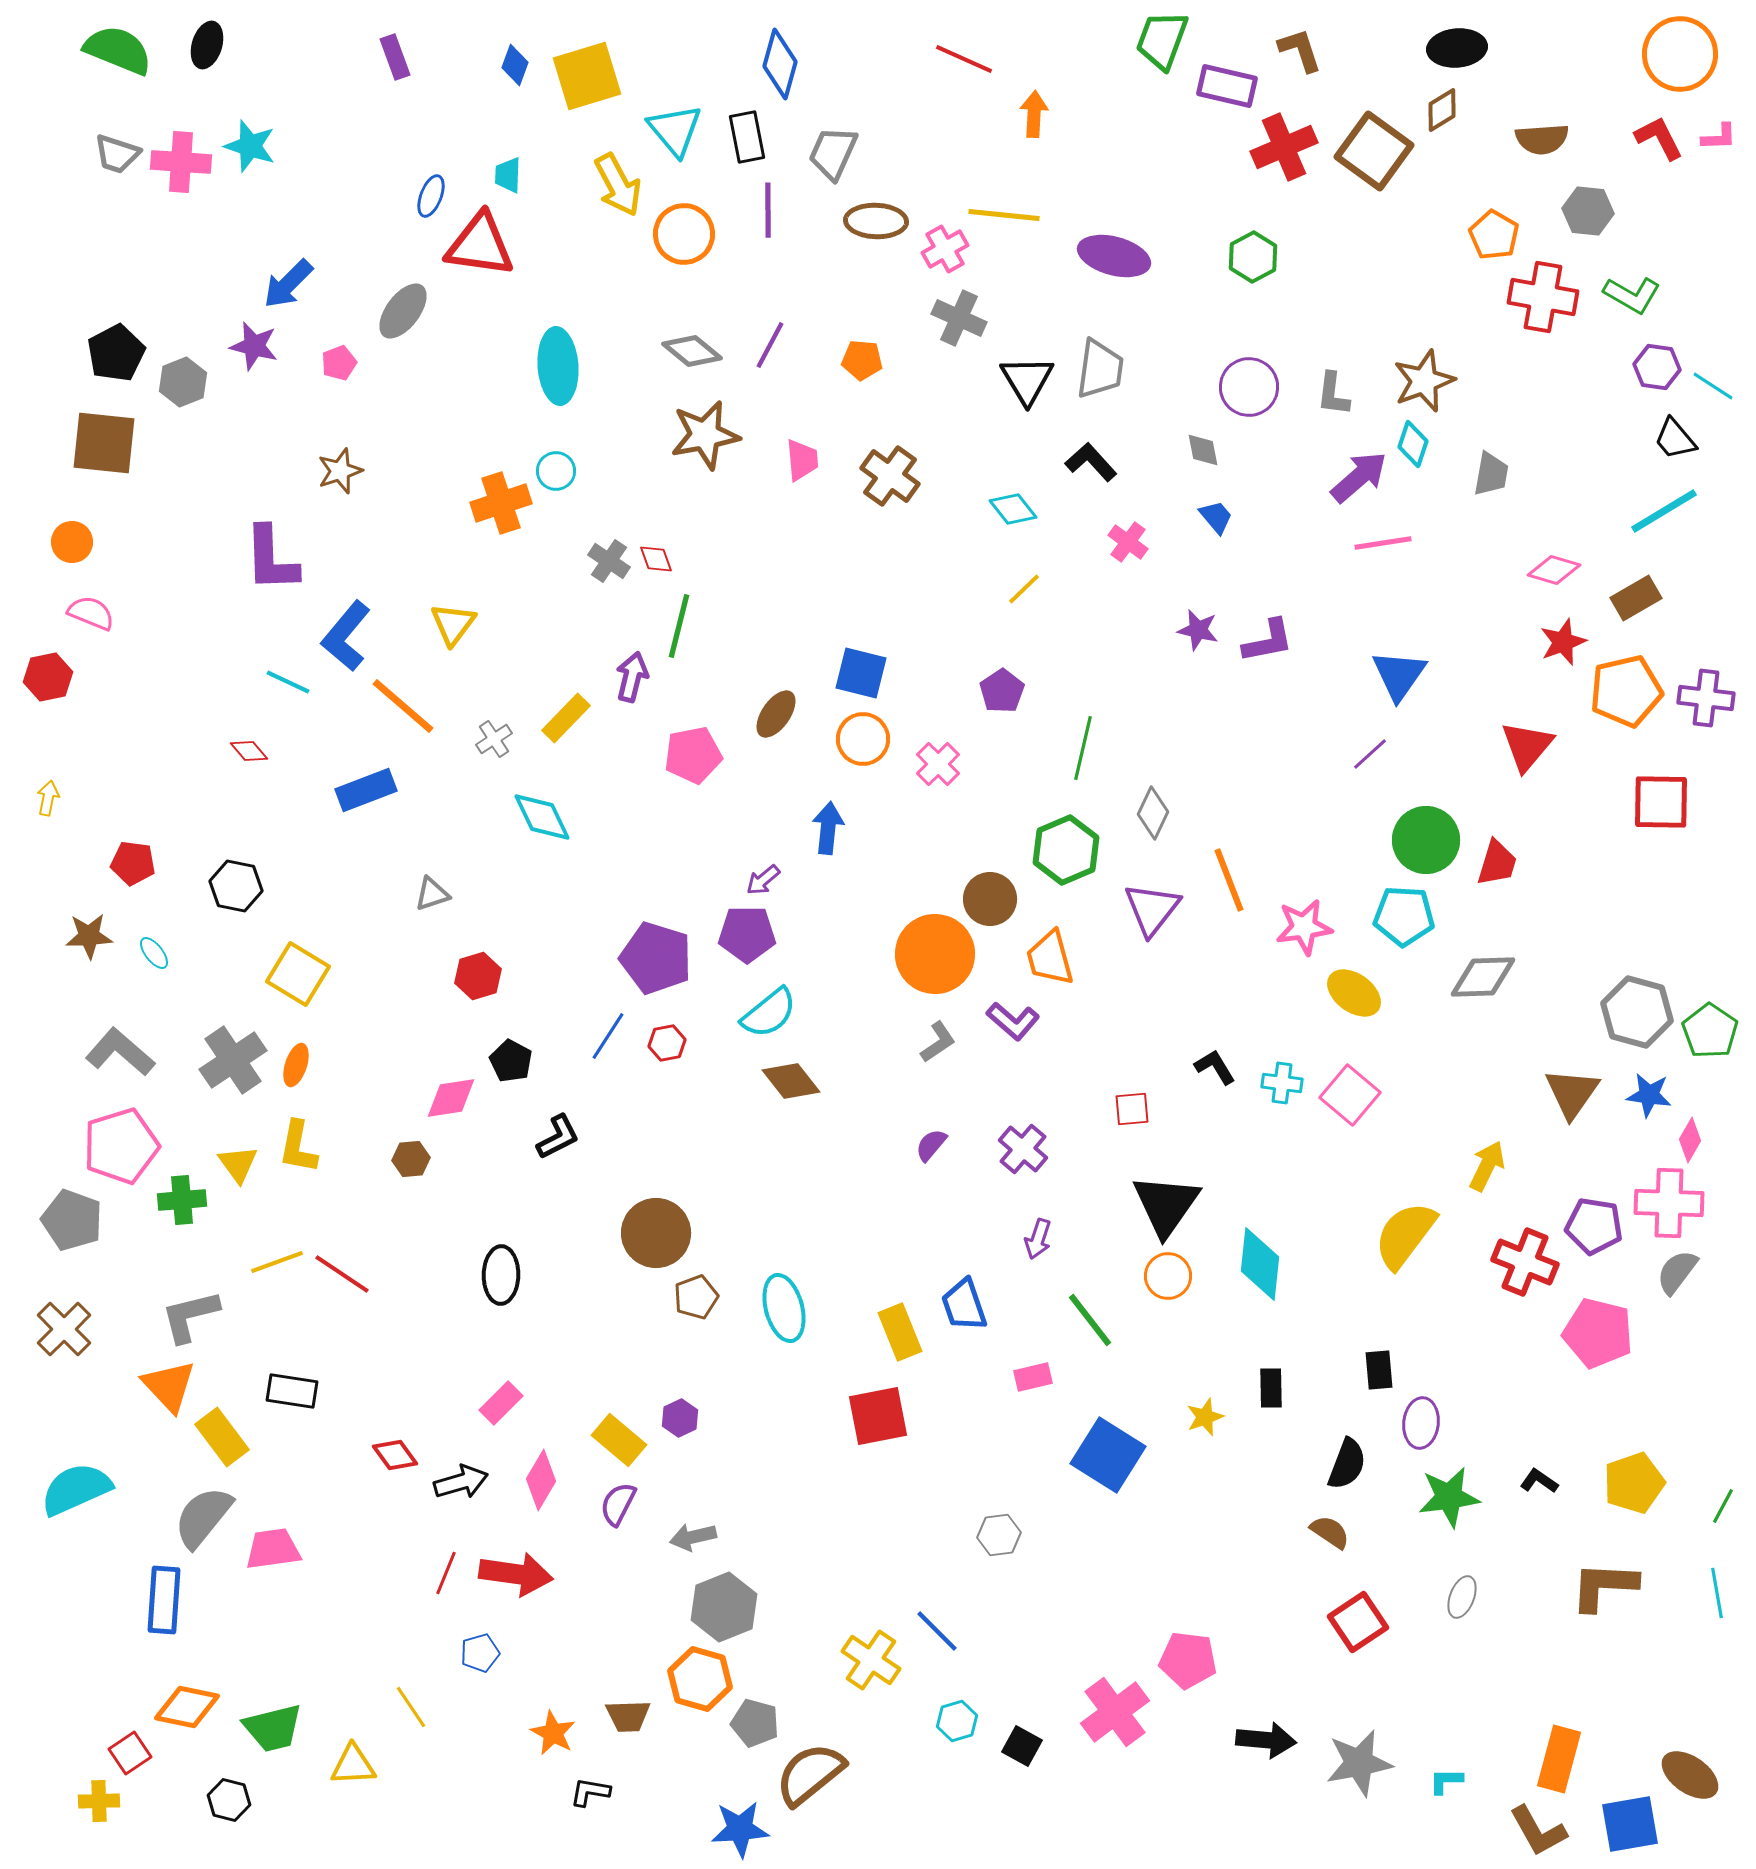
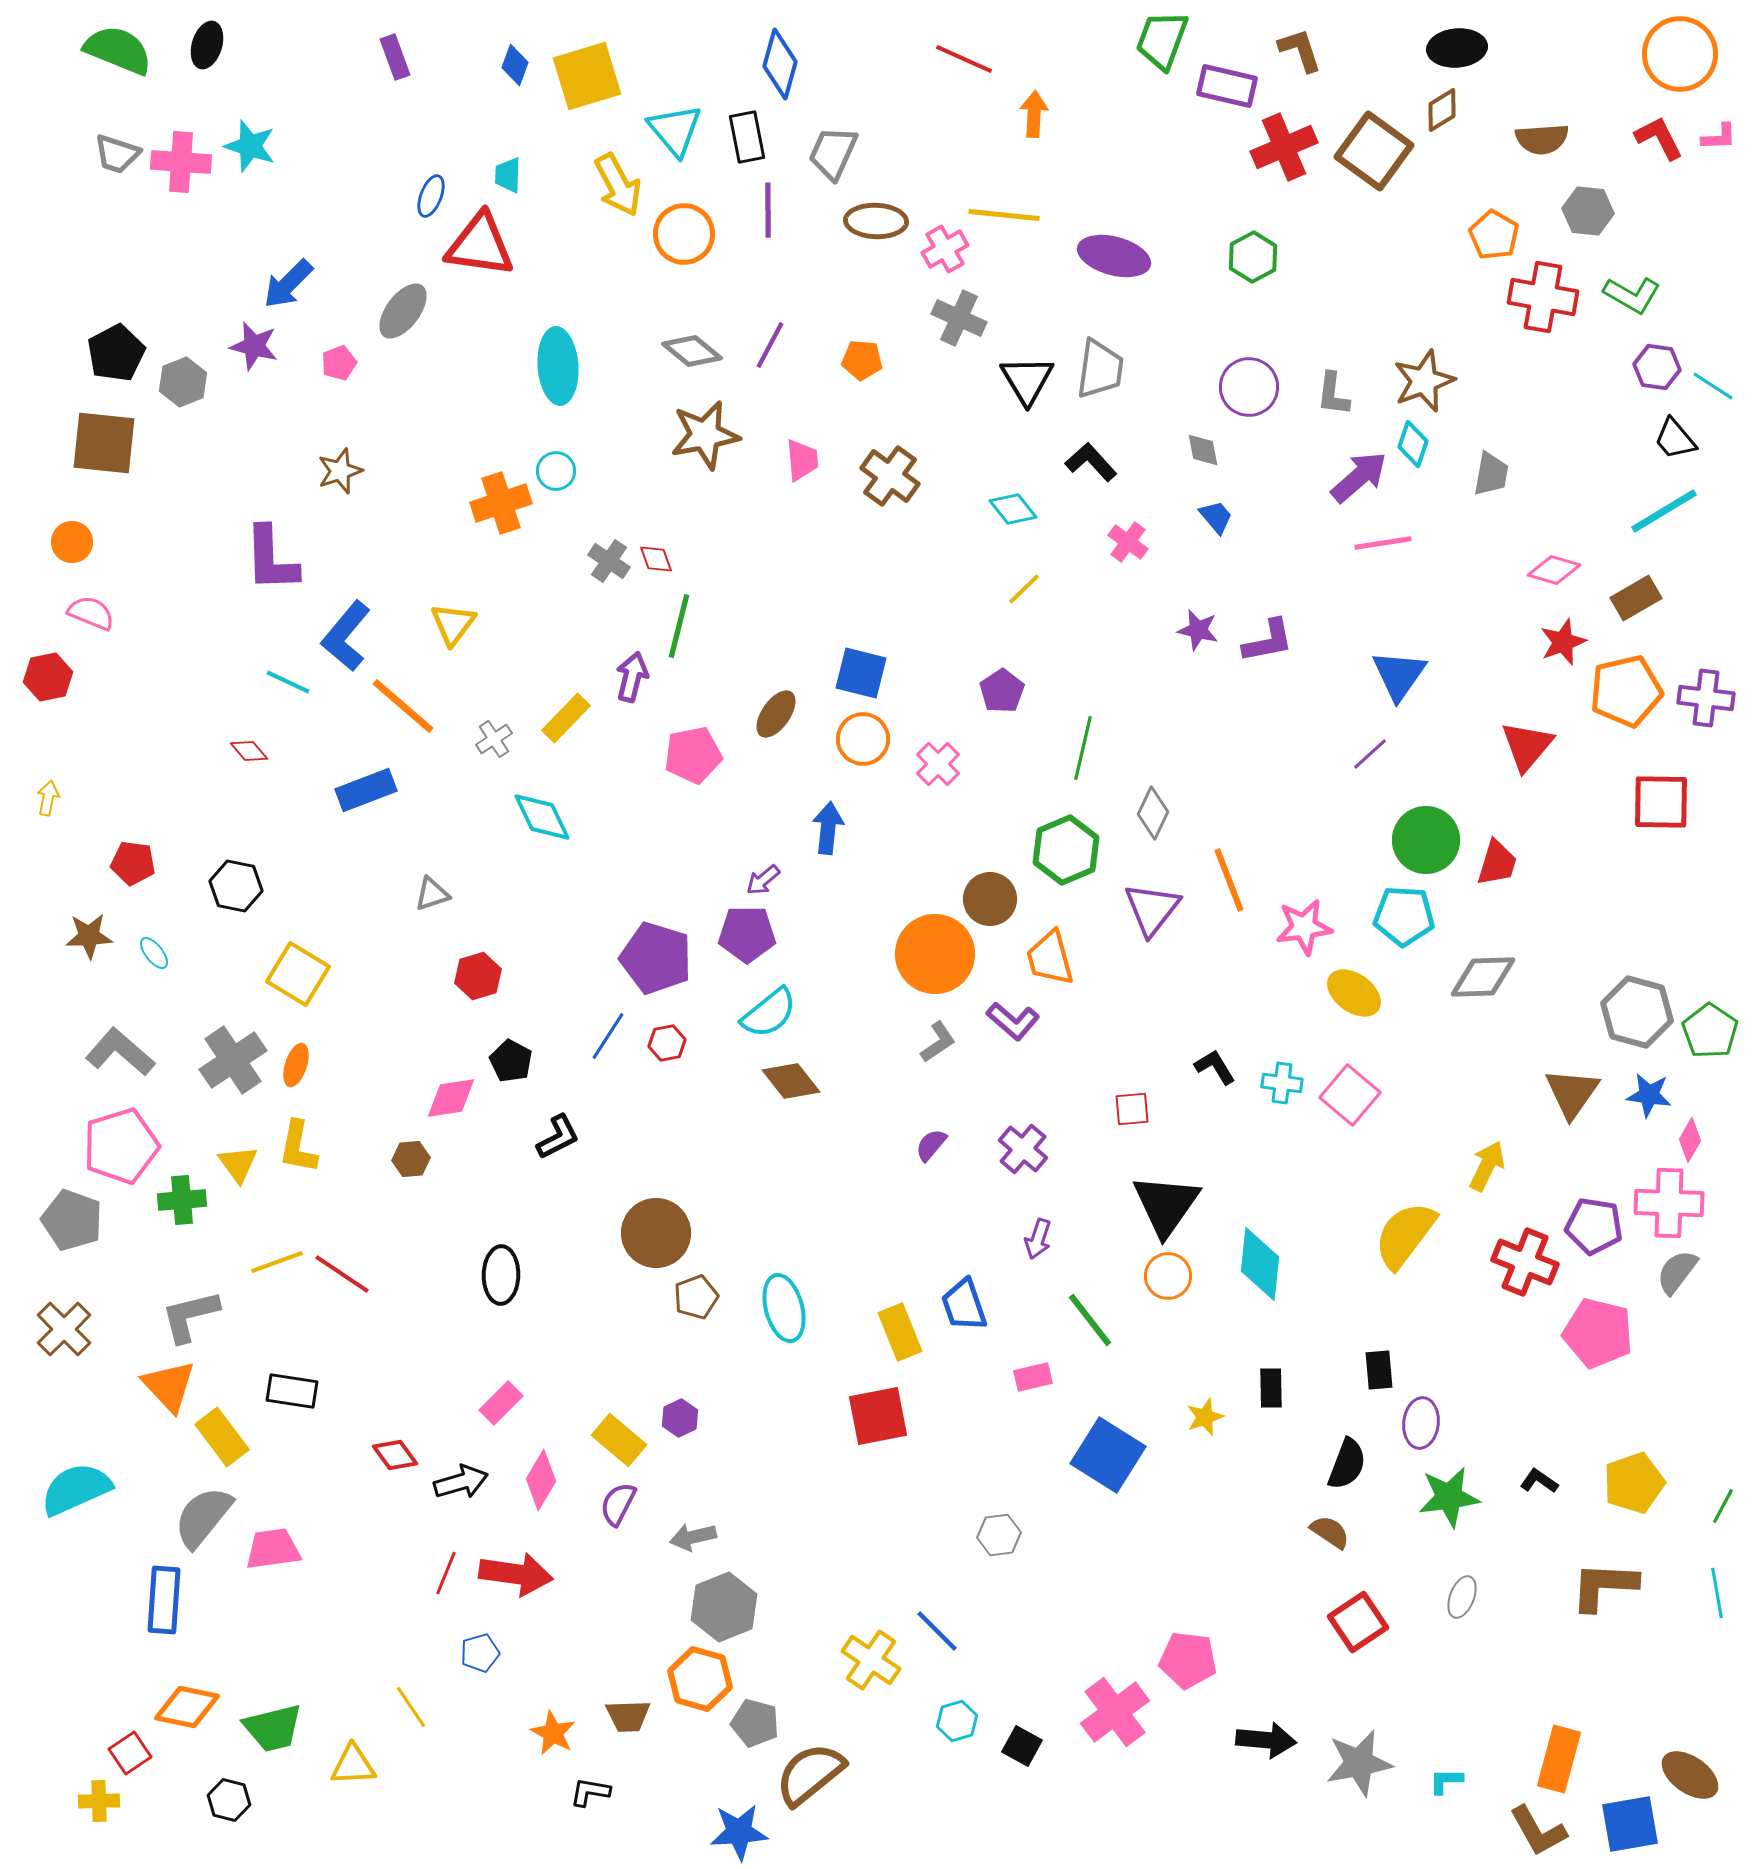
blue star at (740, 1829): moved 1 px left, 3 px down
